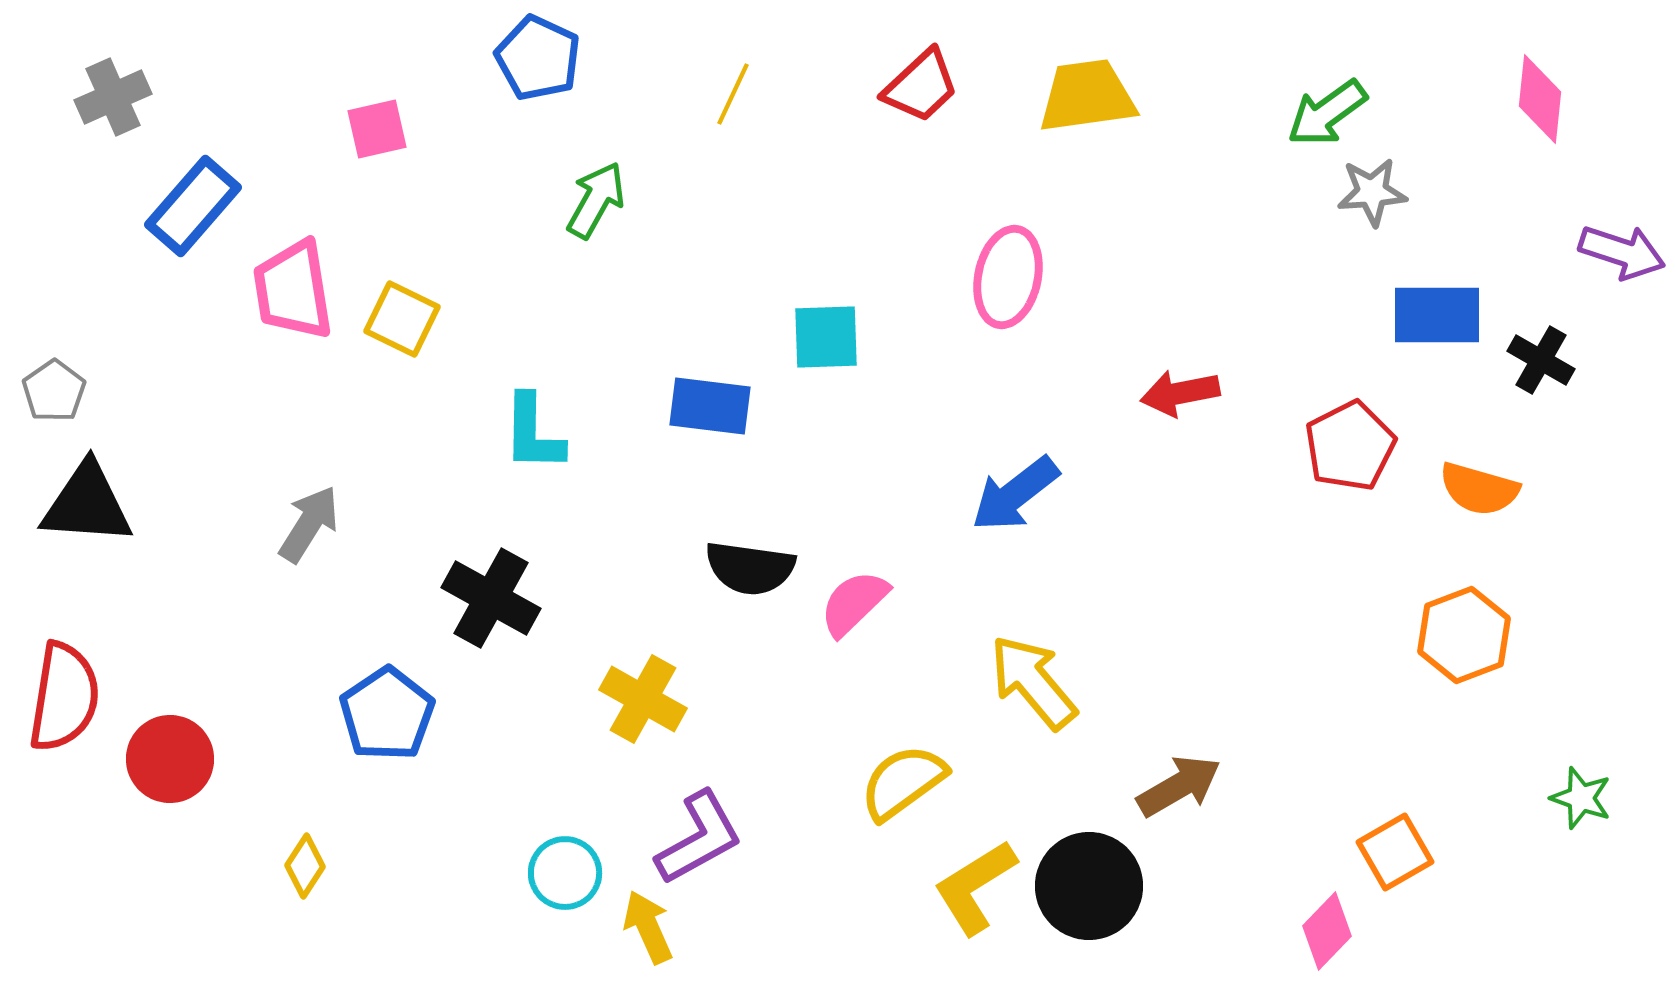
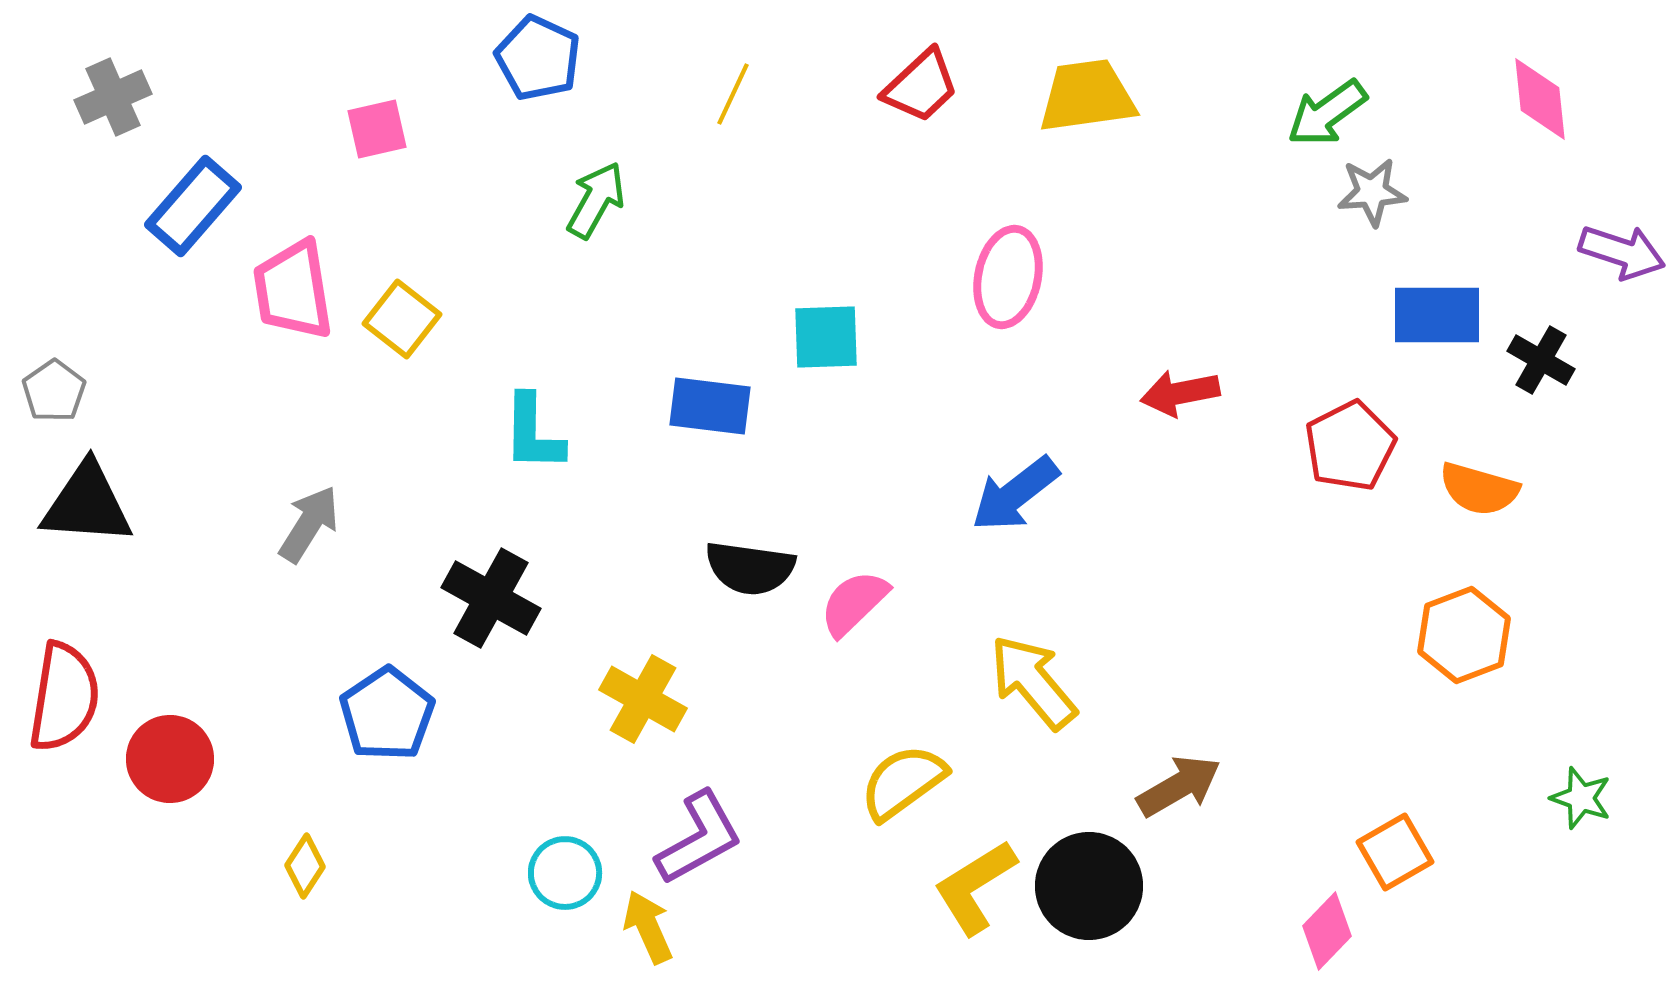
pink diamond at (1540, 99): rotated 12 degrees counterclockwise
yellow square at (402, 319): rotated 12 degrees clockwise
